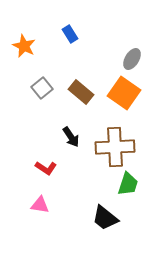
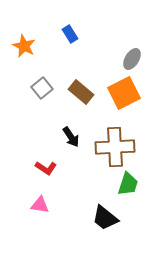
orange square: rotated 28 degrees clockwise
